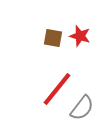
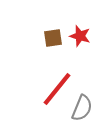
brown square: rotated 18 degrees counterclockwise
gray semicircle: rotated 16 degrees counterclockwise
